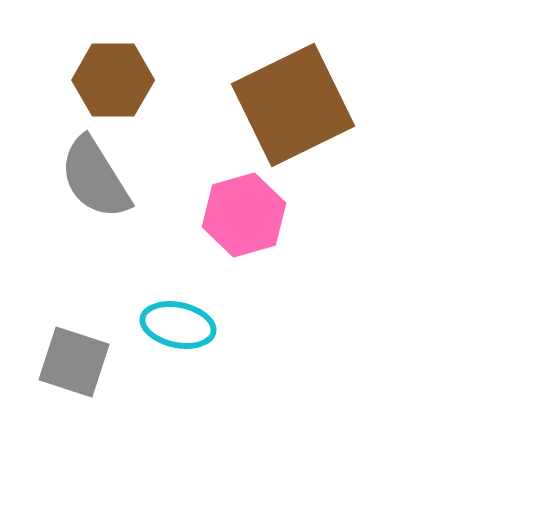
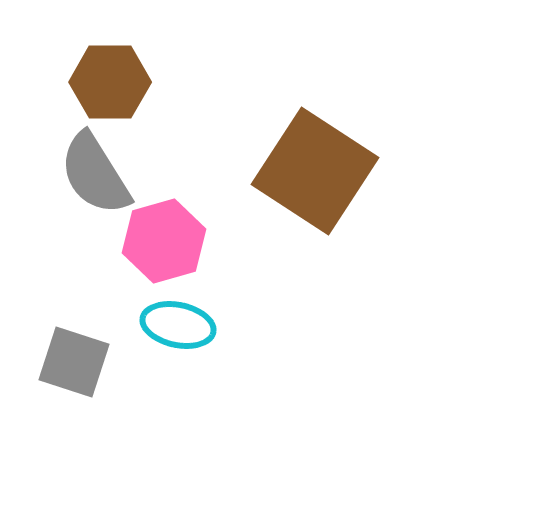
brown hexagon: moved 3 px left, 2 px down
brown square: moved 22 px right, 66 px down; rotated 31 degrees counterclockwise
gray semicircle: moved 4 px up
pink hexagon: moved 80 px left, 26 px down
